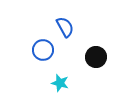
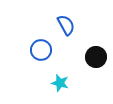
blue semicircle: moved 1 px right, 2 px up
blue circle: moved 2 px left
